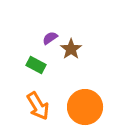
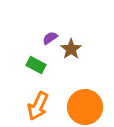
orange arrow: rotated 56 degrees clockwise
